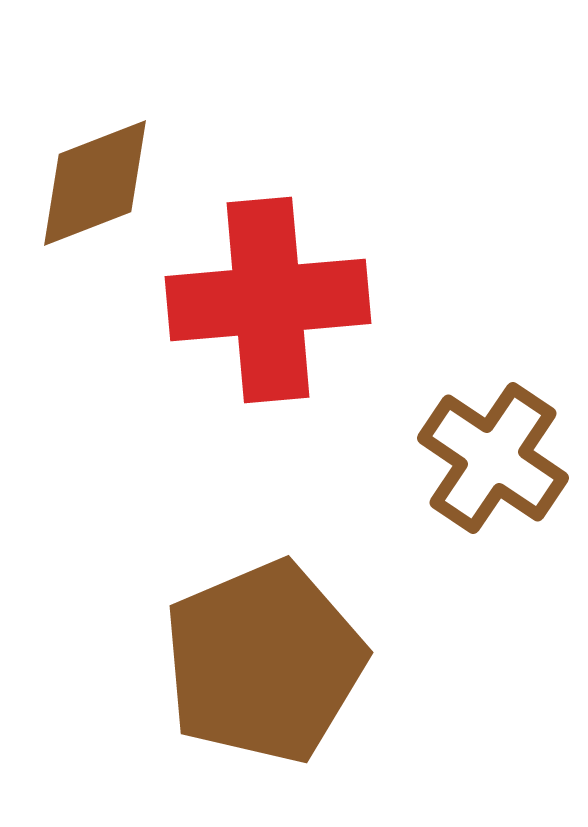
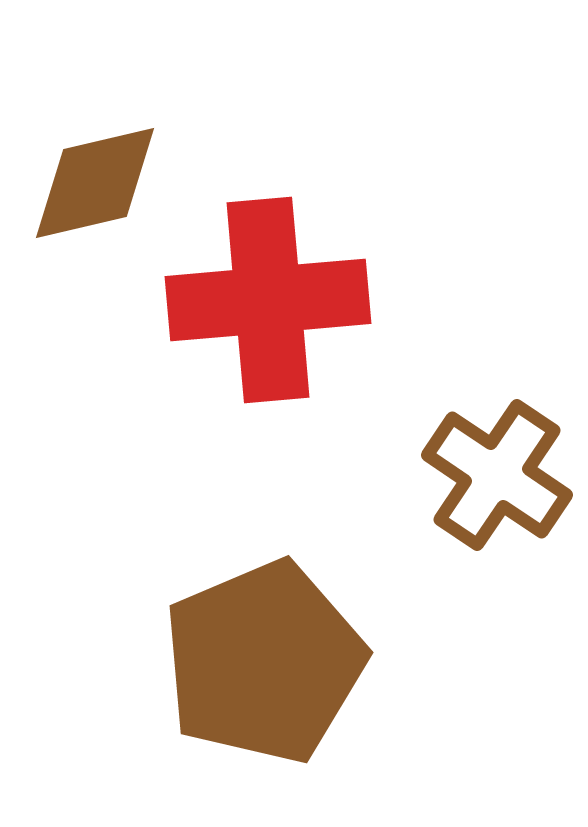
brown diamond: rotated 8 degrees clockwise
brown cross: moved 4 px right, 17 px down
